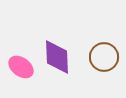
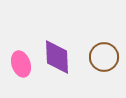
pink ellipse: moved 3 px up; rotated 35 degrees clockwise
